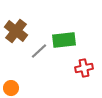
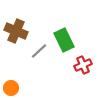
brown cross: rotated 15 degrees counterclockwise
green rectangle: rotated 70 degrees clockwise
red cross: moved 1 px left, 3 px up; rotated 12 degrees counterclockwise
